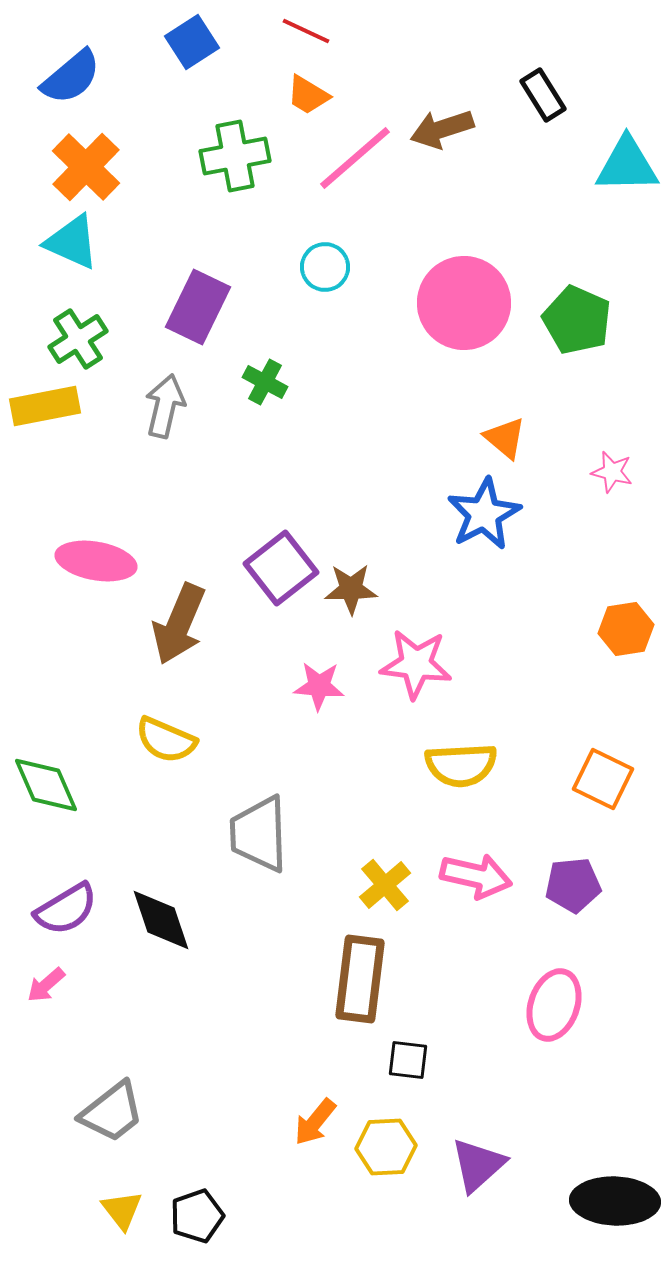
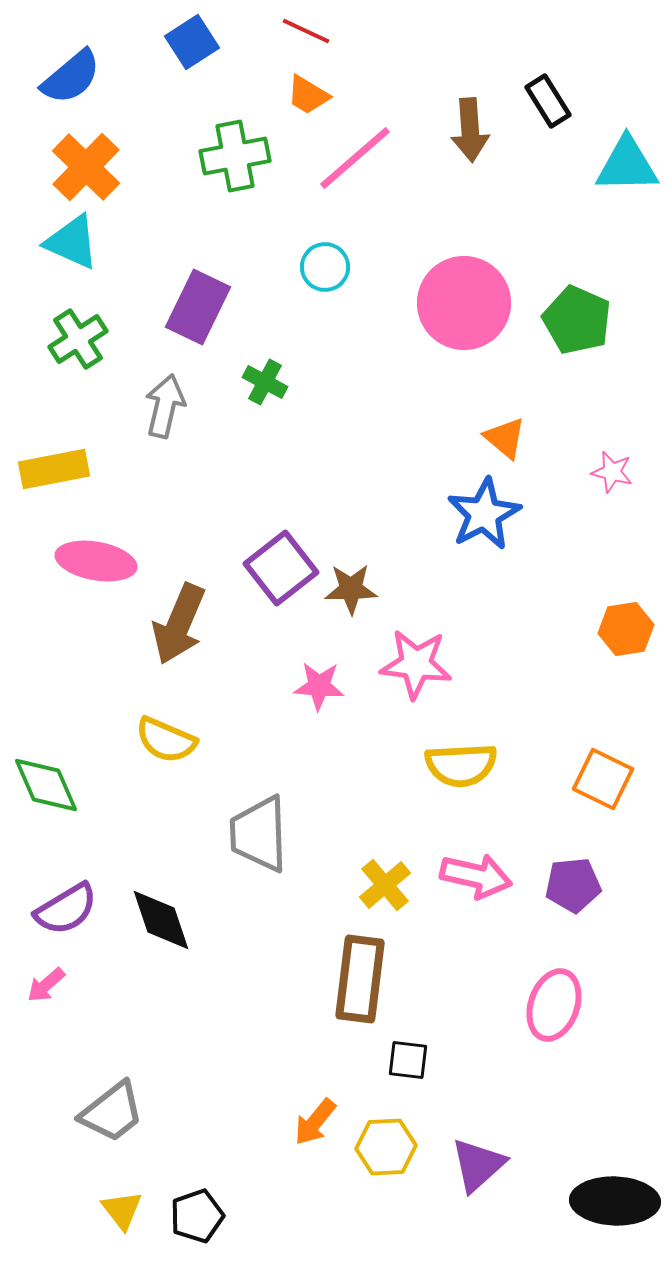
black rectangle at (543, 95): moved 5 px right, 6 px down
brown arrow at (442, 129): moved 28 px right, 1 px down; rotated 76 degrees counterclockwise
yellow rectangle at (45, 406): moved 9 px right, 63 px down
